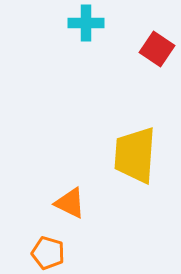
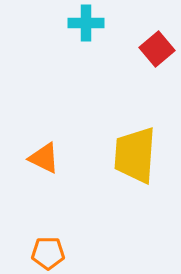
red square: rotated 16 degrees clockwise
orange triangle: moved 26 px left, 45 px up
orange pentagon: rotated 16 degrees counterclockwise
